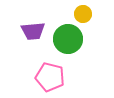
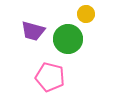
yellow circle: moved 3 px right
purple trapezoid: rotated 20 degrees clockwise
